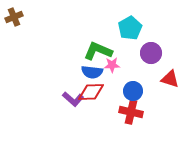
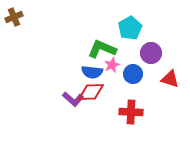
green L-shape: moved 4 px right, 2 px up
pink star: rotated 21 degrees counterclockwise
blue circle: moved 17 px up
red cross: rotated 10 degrees counterclockwise
